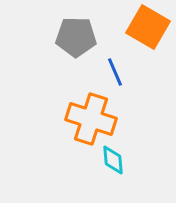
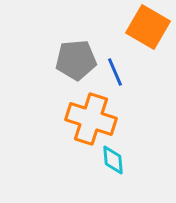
gray pentagon: moved 23 px down; rotated 6 degrees counterclockwise
